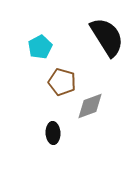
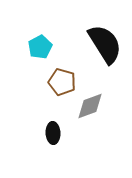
black semicircle: moved 2 px left, 7 px down
